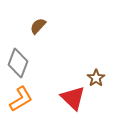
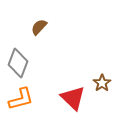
brown semicircle: moved 1 px right, 1 px down
brown star: moved 6 px right, 5 px down
orange L-shape: rotated 16 degrees clockwise
